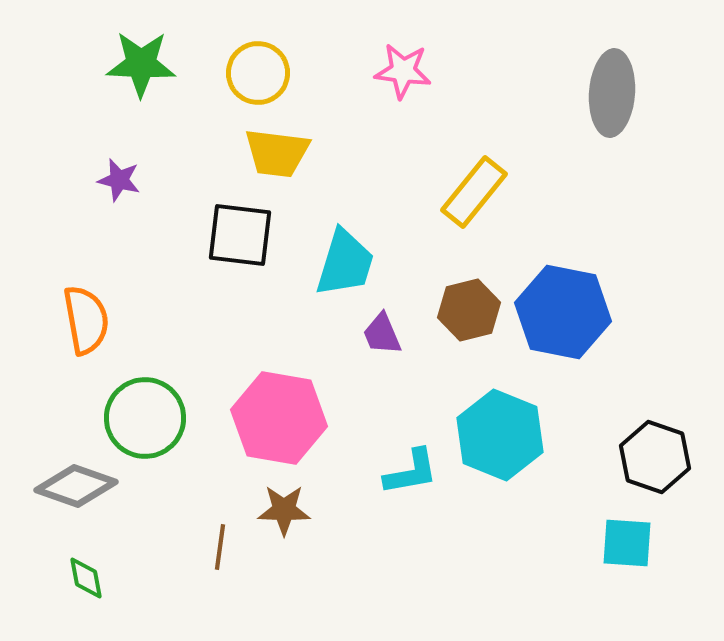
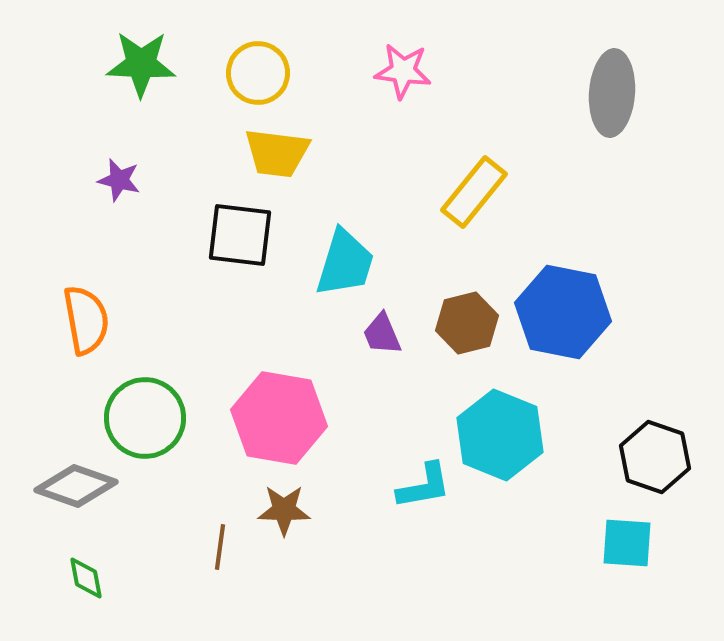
brown hexagon: moved 2 px left, 13 px down
cyan L-shape: moved 13 px right, 14 px down
